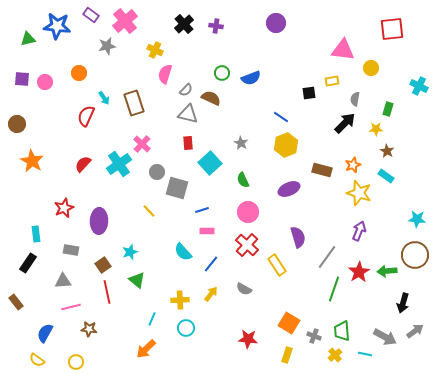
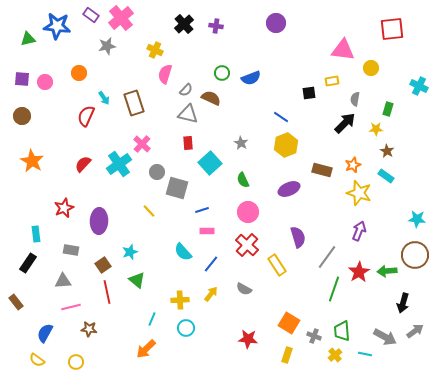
pink cross at (125, 21): moved 4 px left, 3 px up
brown circle at (17, 124): moved 5 px right, 8 px up
